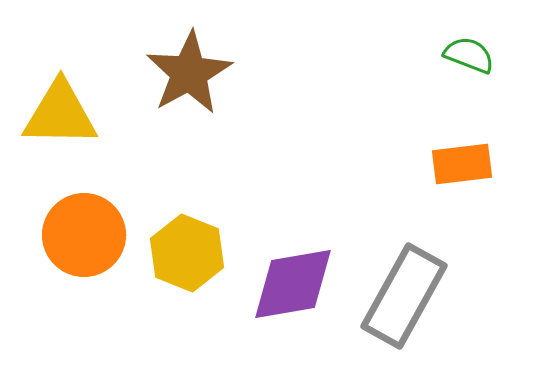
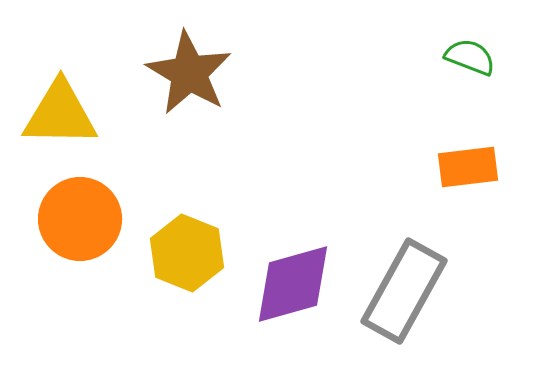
green semicircle: moved 1 px right, 2 px down
brown star: rotated 12 degrees counterclockwise
orange rectangle: moved 6 px right, 3 px down
orange circle: moved 4 px left, 16 px up
purple diamond: rotated 6 degrees counterclockwise
gray rectangle: moved 5 px up
